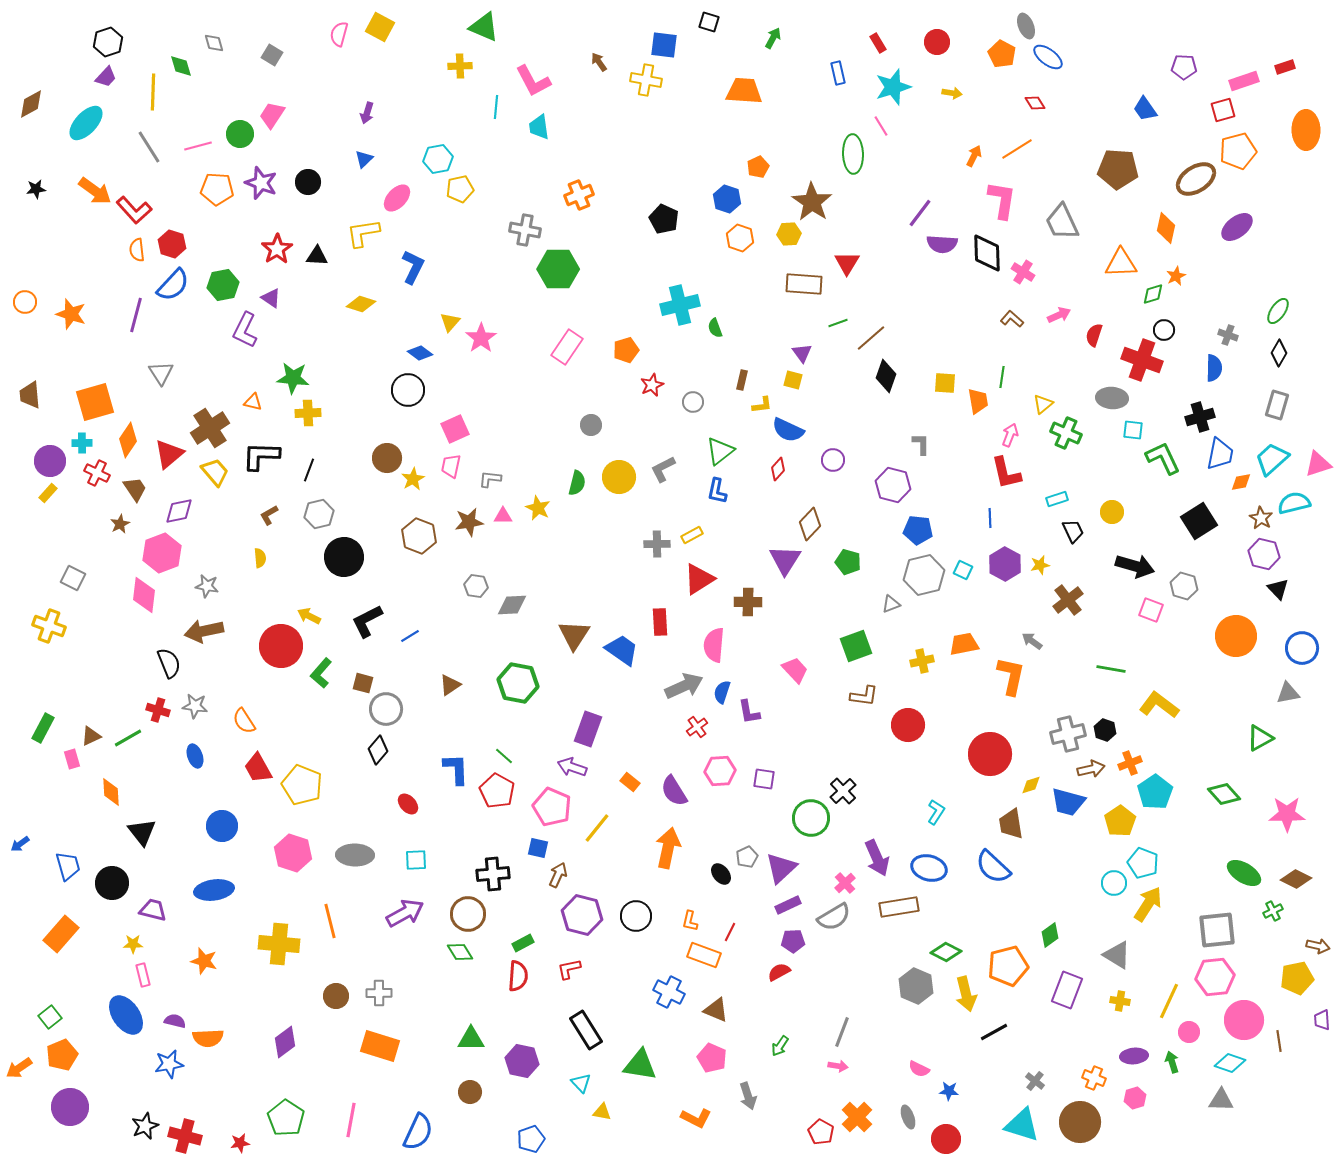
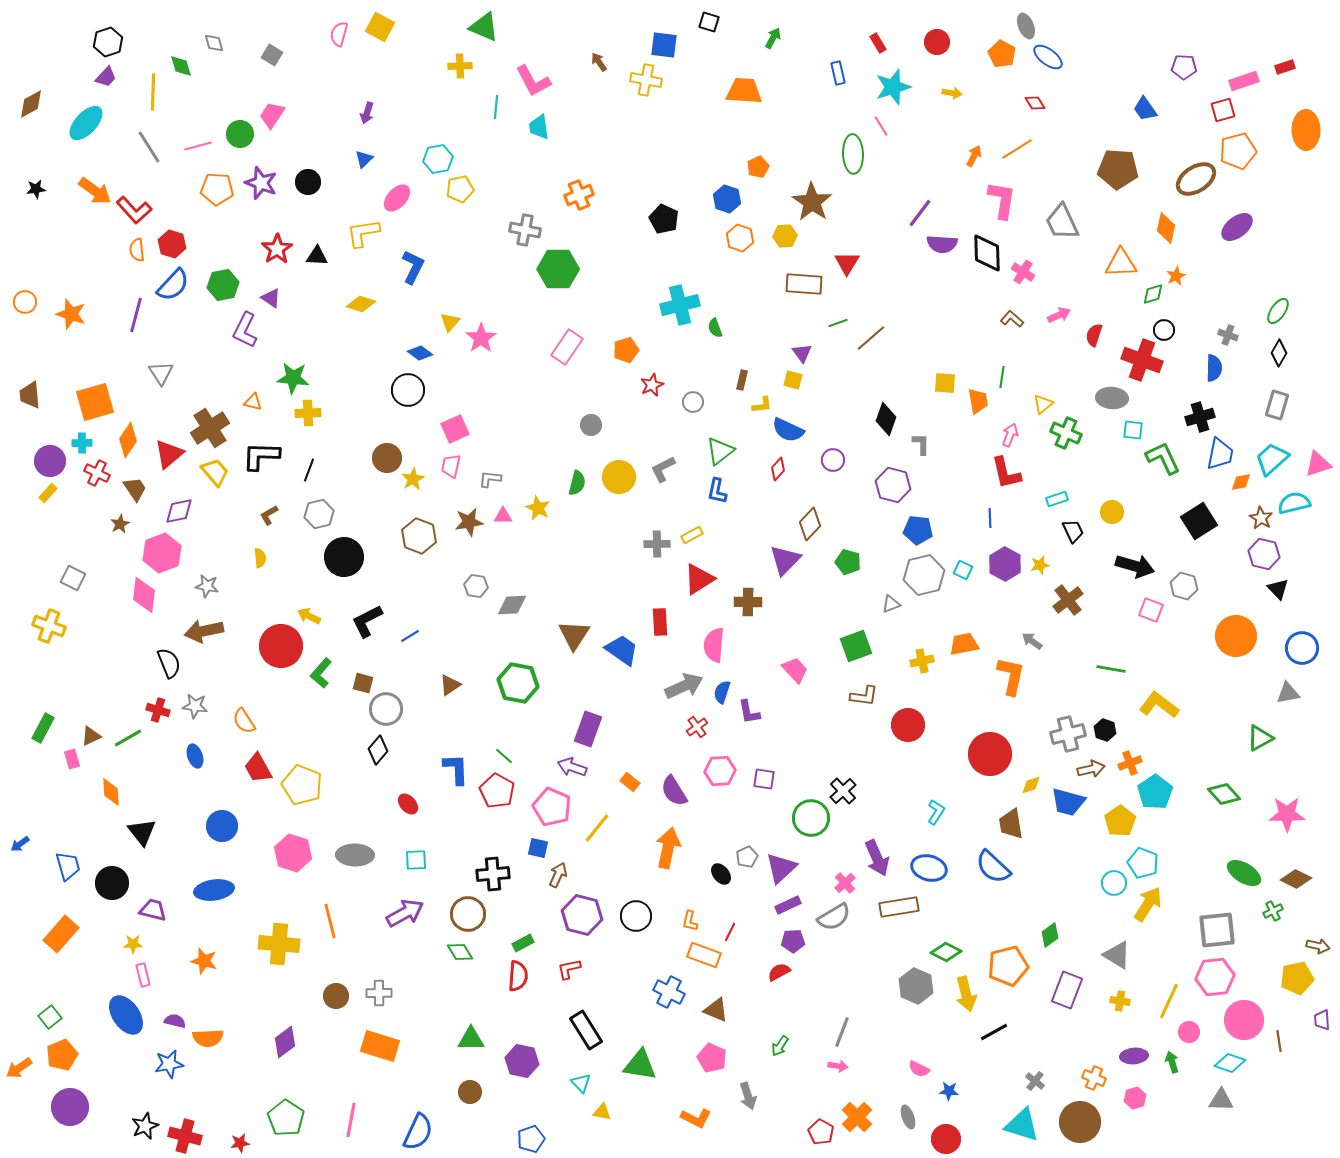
yellow hexagon at (789, 234): moved 4 px left, 2 px down
black diamond at (886, 376): moved 43 px down
purple triangle at (785, 560): rotated 12 degrees clockwise
